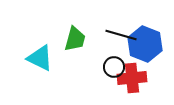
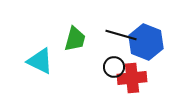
blue hexagon: moved 1 px right, 2 px up
cyan triangle: moved 3 px down
